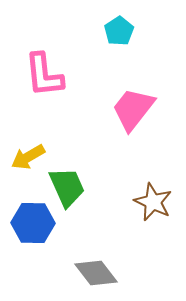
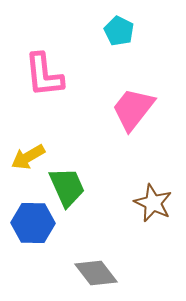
cyan pentagon: rotated 12 degrees counterclockwise
brown star: moved 1 px down
